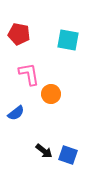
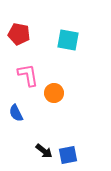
pink L-shape: moved 1 px left, 1 px down
orange circle: moved 3 px right, 1 px up
blue semicircle: rotated 102 degrees clockwise
blue square: rotated 30 degrees counterclockwise
